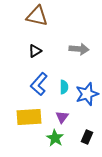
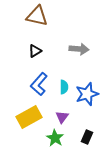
yellow rectangle: rotated 25 degrees counterclockwise
